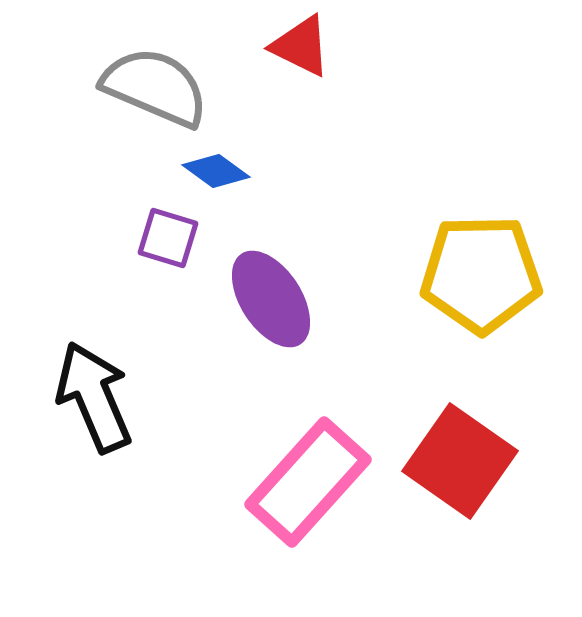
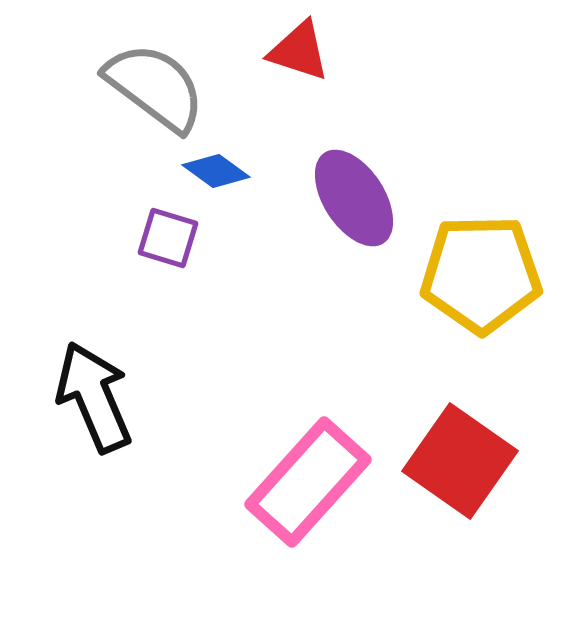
red triangle: moved 2 px left, 5 px down; rotated 8 degrees counterclockwise
gray semicircle: rotated 14 degrees clockwise
purple ellipse: moved 83 px right, 101 px up
